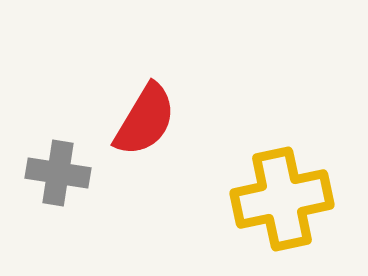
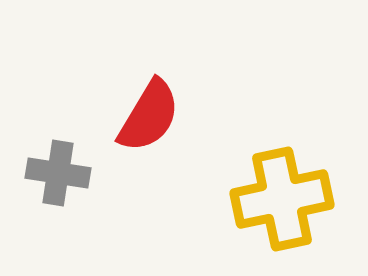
red semicircle: moved 4 px right, 4 px up
